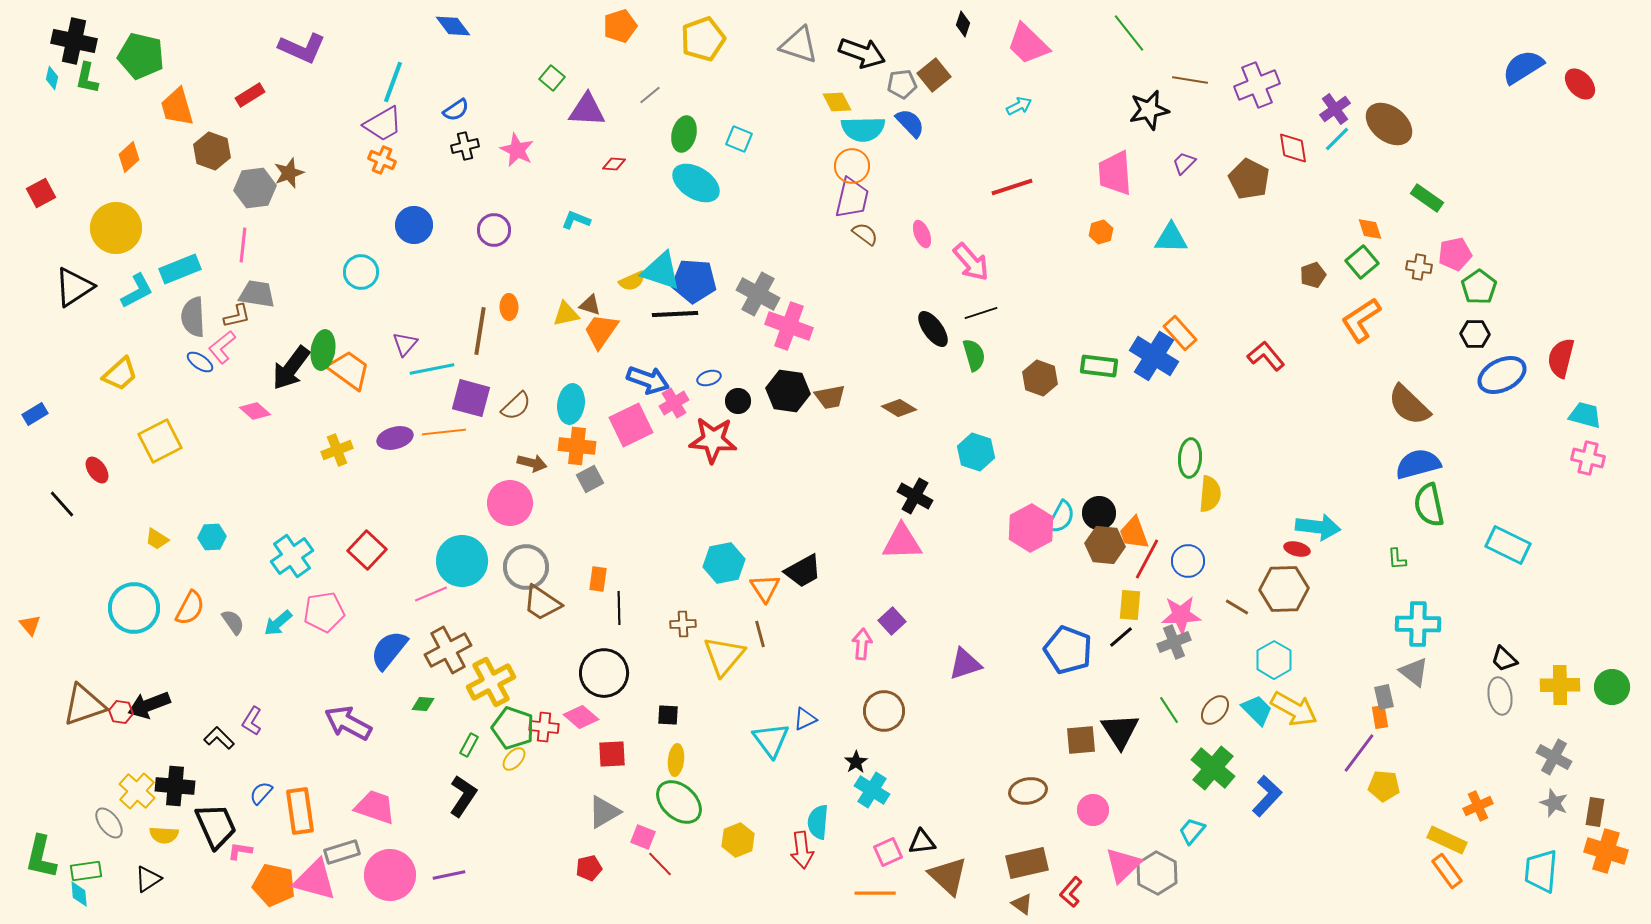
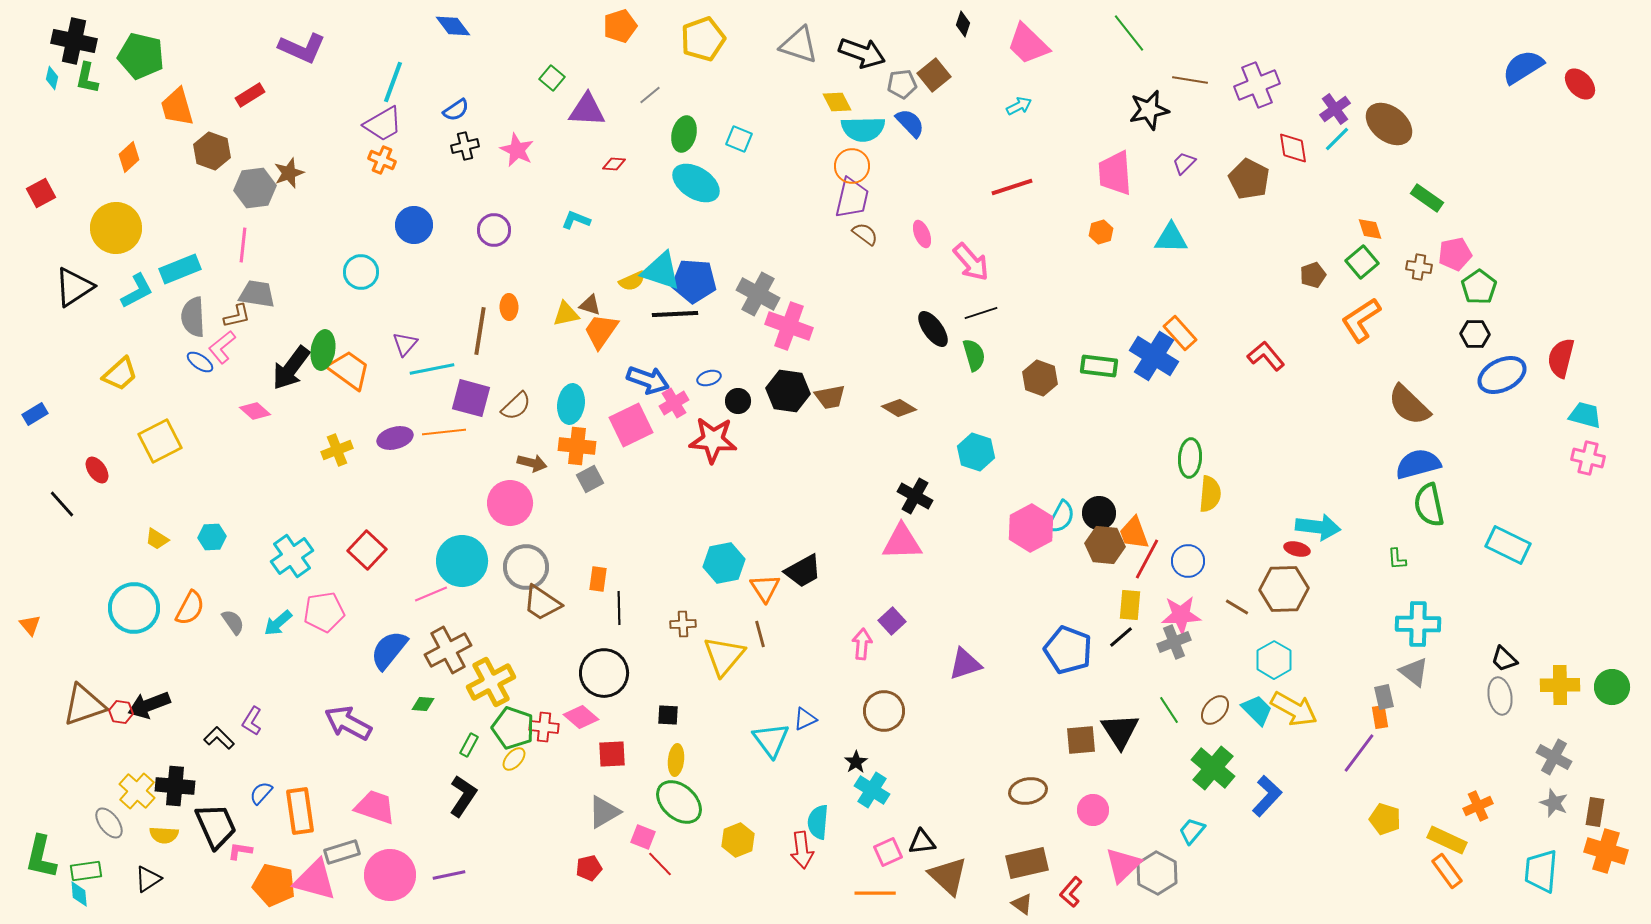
yellow pentagon at (1384, 786): moved 1 px right, 33 px down; rotated 12 degrees clockwise
